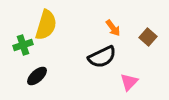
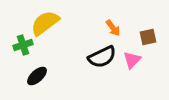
yellow semicircle: moved 1 px left, 2 px up; rotated 144 degrees counterclockwise
brown square: rotated 36 degrees clockwise
pink triangle: moved 3 px right, 22 px up
